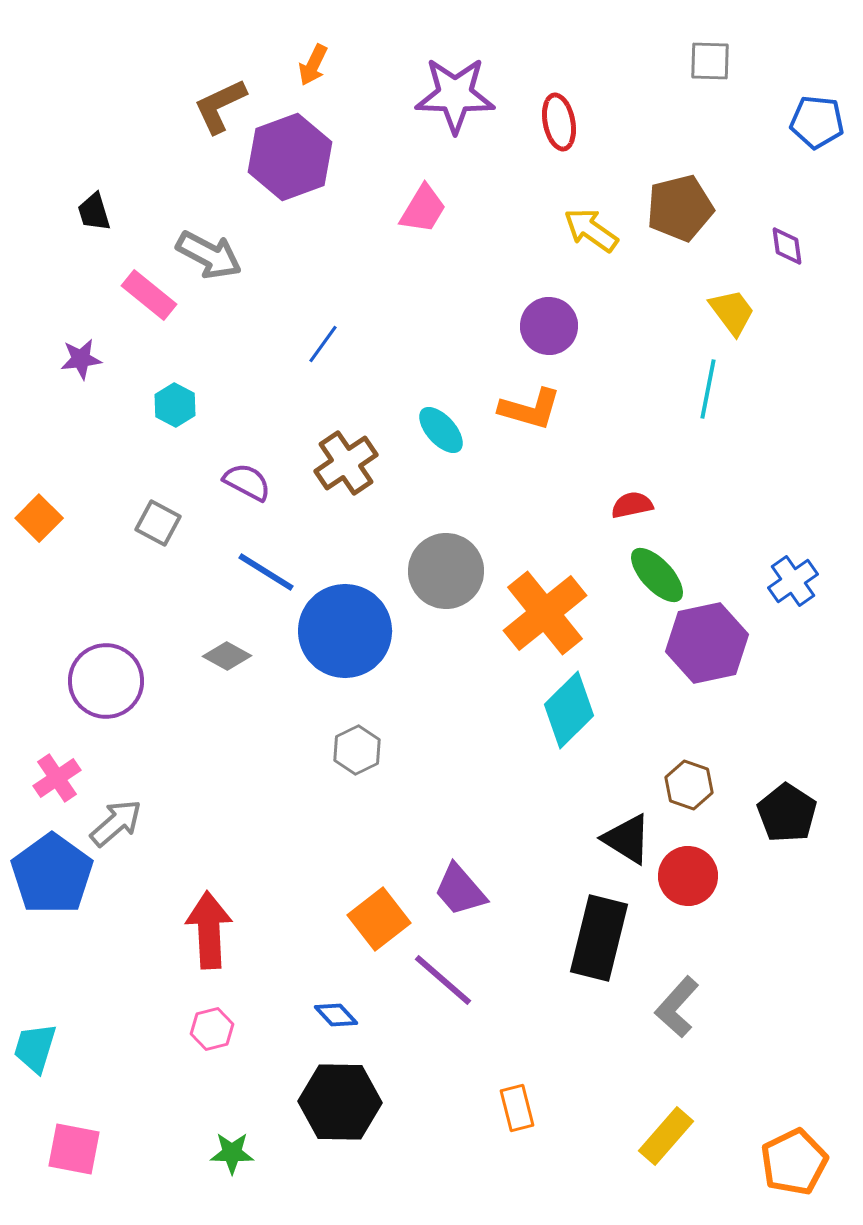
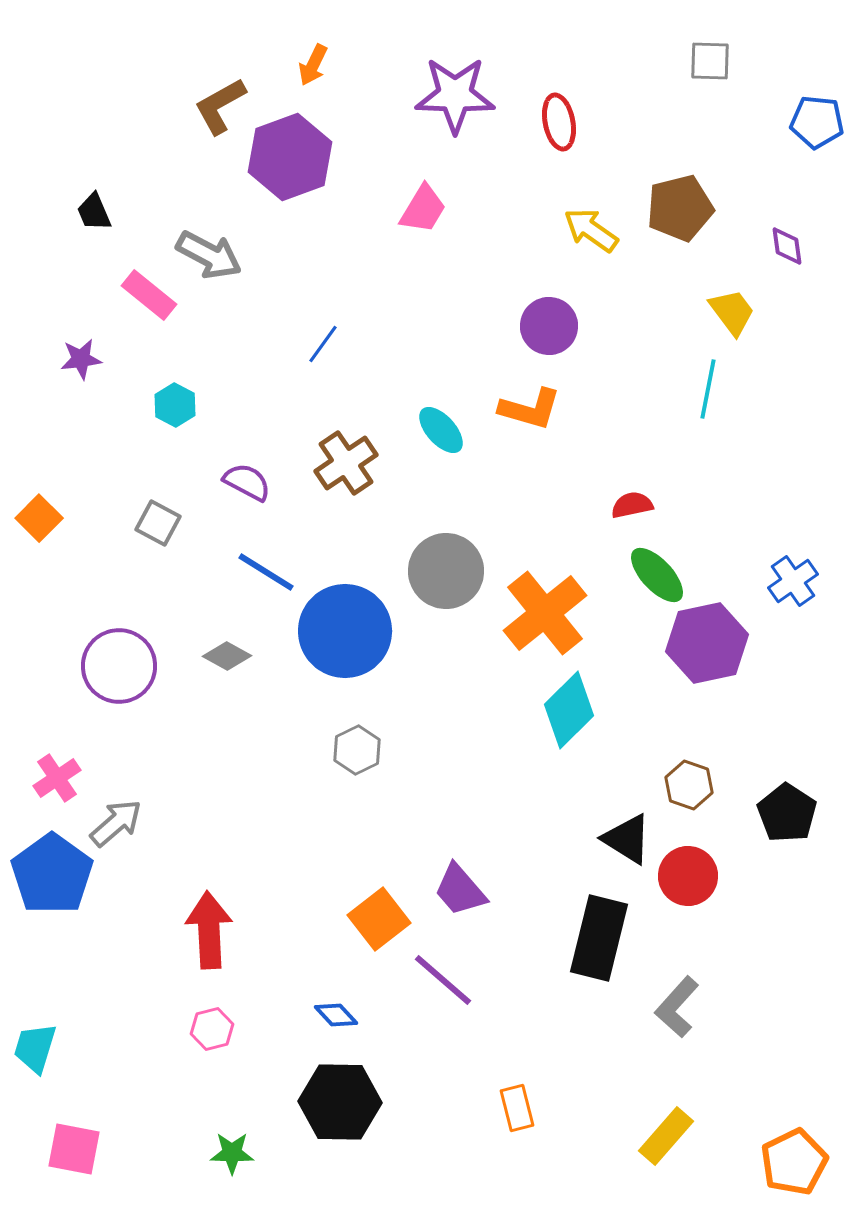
brown L-shape at (220, 106): rotated 4 degrees counterclockwise
black trapezoid at (94, 212): rotated 6 degrees counterclockwise
purple circle at (106, 681): moved 13 px right, 15 px up
